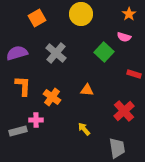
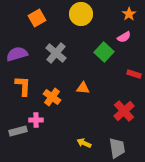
pink semicircle: rotated 48 degrees counterclockwise
purple semicircle: moved 1 px down
orange triangle: moved 4 px left, 2 px up
yellow arrow: moved 14 px down; rotated 24 degrees counterclockwise
